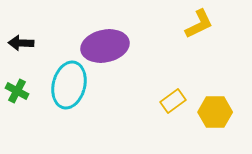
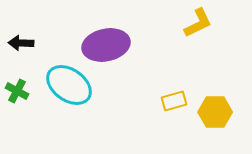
yellow L-shape: moved 1 px left, 1 px up
purple ellipse: moved 1 px right, 1 px up
cyan ellipse: rotated 69 degrees counterclockwise
yellow rectangle: moved 1 px right; rotated 20 degrees clockwise
